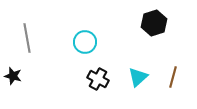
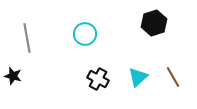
cyan circle: moved 8 px up
brown line: rotated 45 degrees counterclockwise
